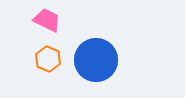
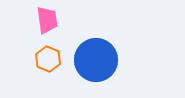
pink trapezoid: rotated 56 degrees clockwise
